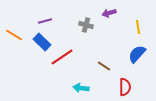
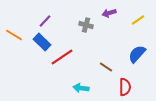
purple line: rotated 32 degrees counterclockwise
yellow line: moved 7 px up; rotated 64 degrees clockwise
brown line: moved 2 px right, 1 px down
